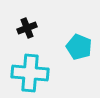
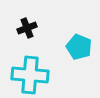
cyan cross: moved 2 px down
